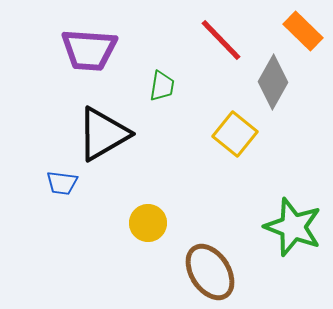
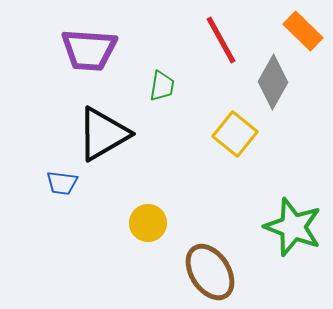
red line: rotated 15 degrees clockwise
